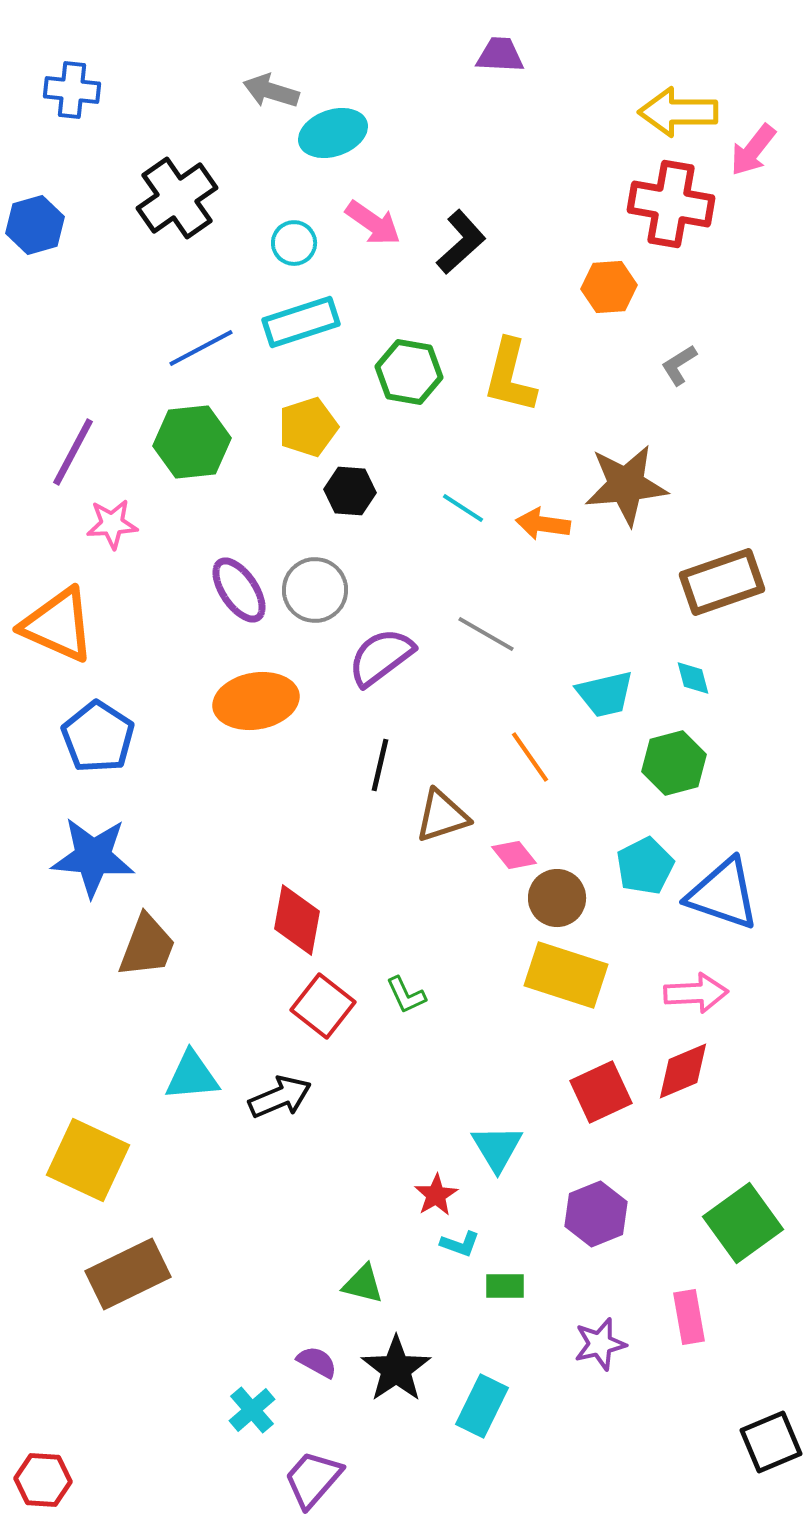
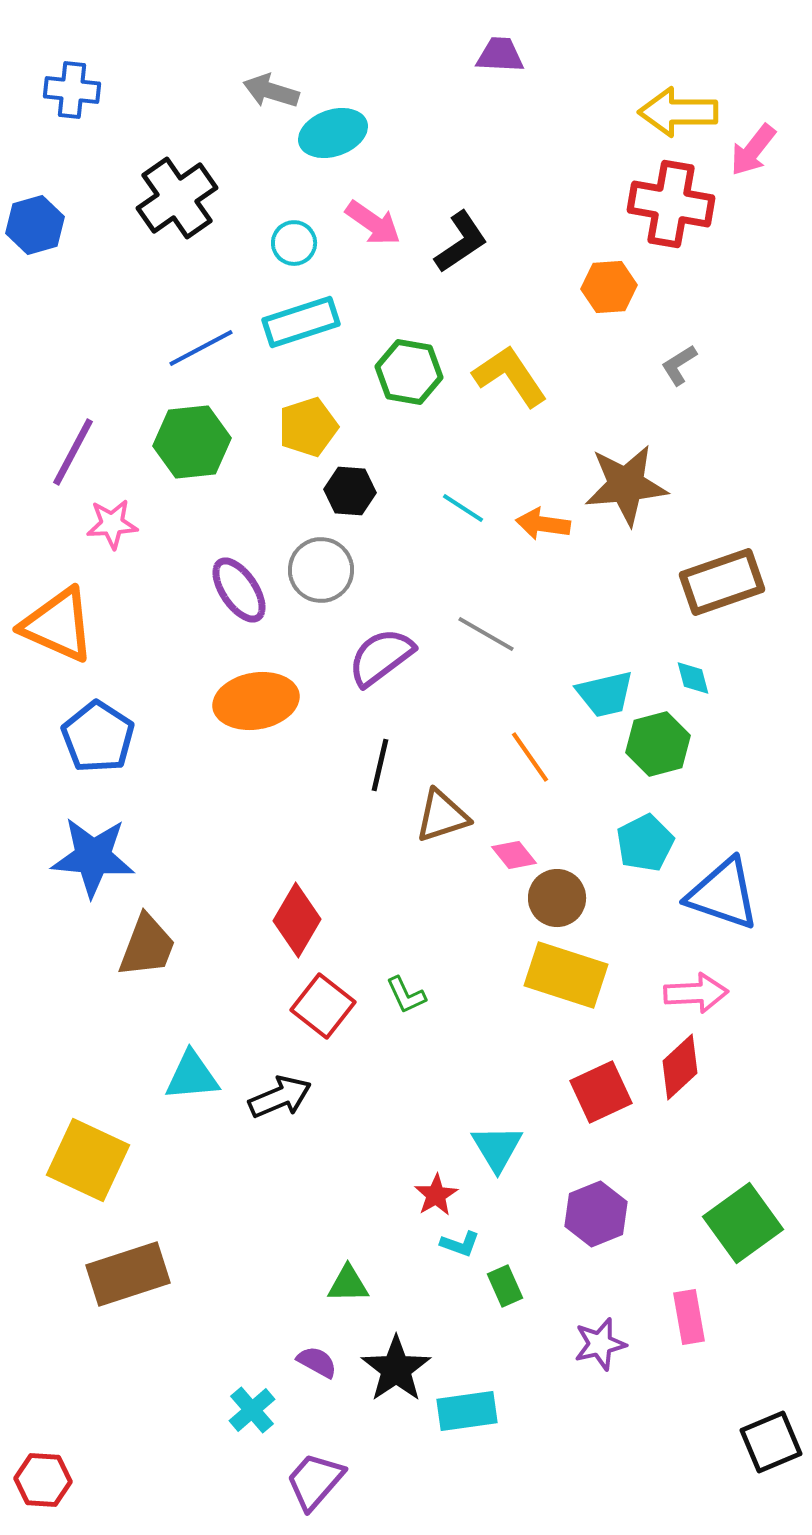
black L-shape at (461, 242): rotated 8 degrees clockwise
yellow L-shape at (510, 376): rotated 132 degrees clockwise
gray circle at (315, 590): moved 6 px right, 20 px up
green hexagon at (674, 763): moved 16 px left, 19 px up
cyan pentagon at (645, 866): moved 23 px up
red diamond at (297, 920): rotated 20 degrees clockwise
red diamond at (683, 1071): moved 3 px left, 4 px up; rotated 20 degrees counterclockwise
brown rectangle at (128, 1274): rotated 8 degrees clockwise
green triangle at (363, 1284): moved 15 px left; rotated 15 degrees counterclockwise
green rectangle at (505, 1286): rotated 66 degrees clockwise
cyan rectangle at (482, 1406): moved 15 px left, 5 px down; rotated 56 degrees clockwise
purple trapezoid at (313, 1479): moved 2 px right, 2 px down
